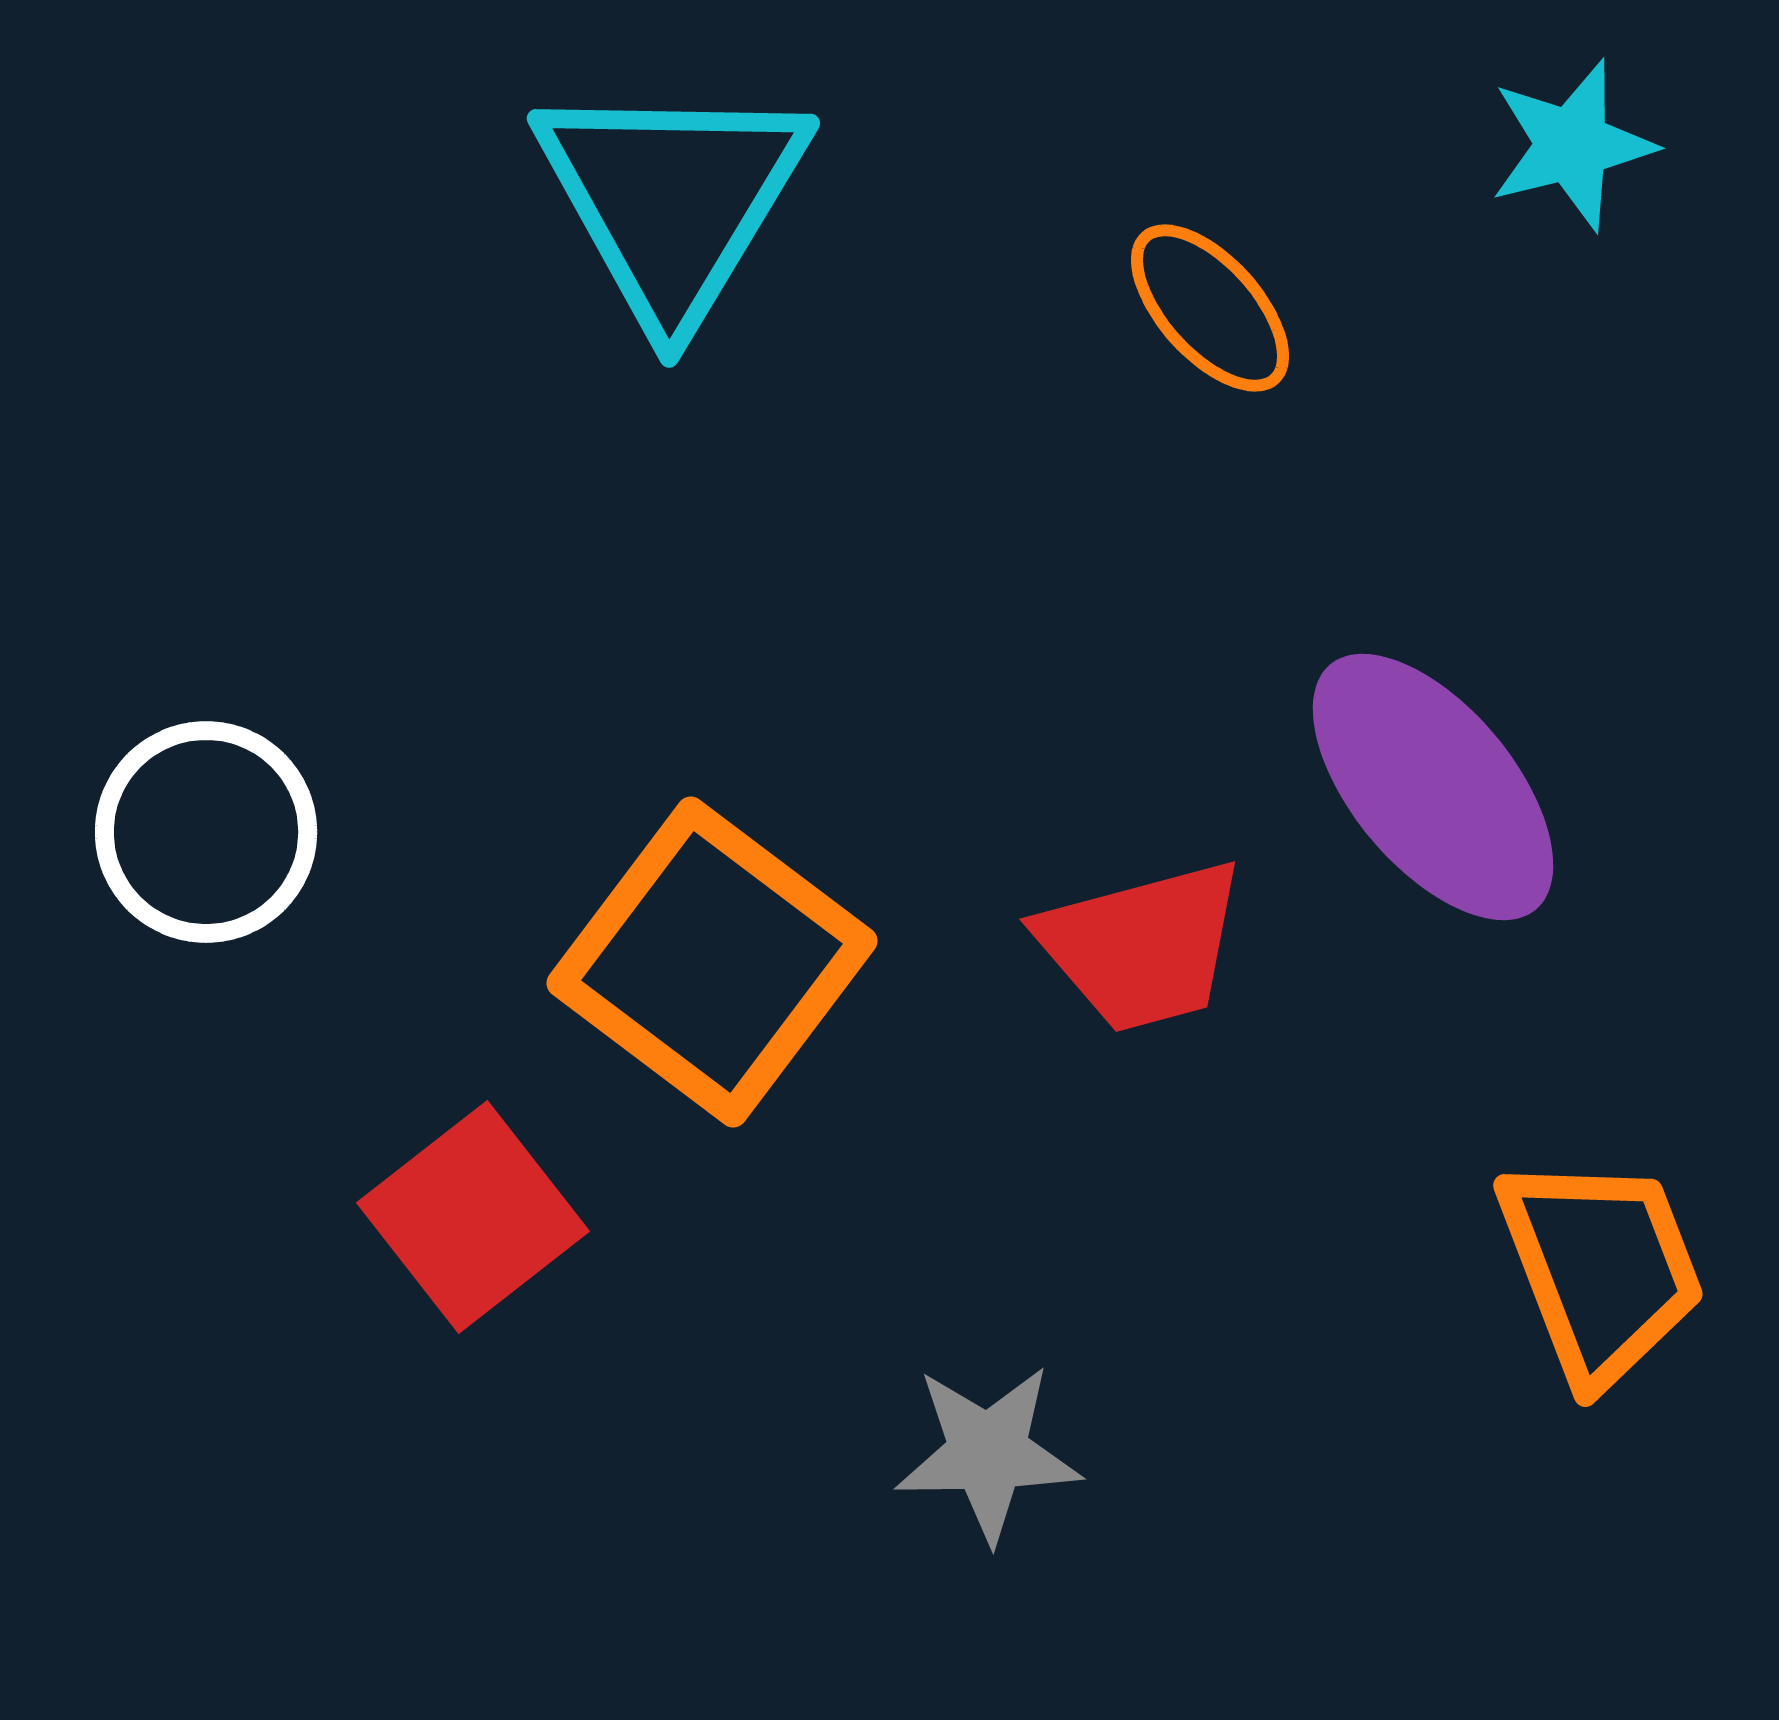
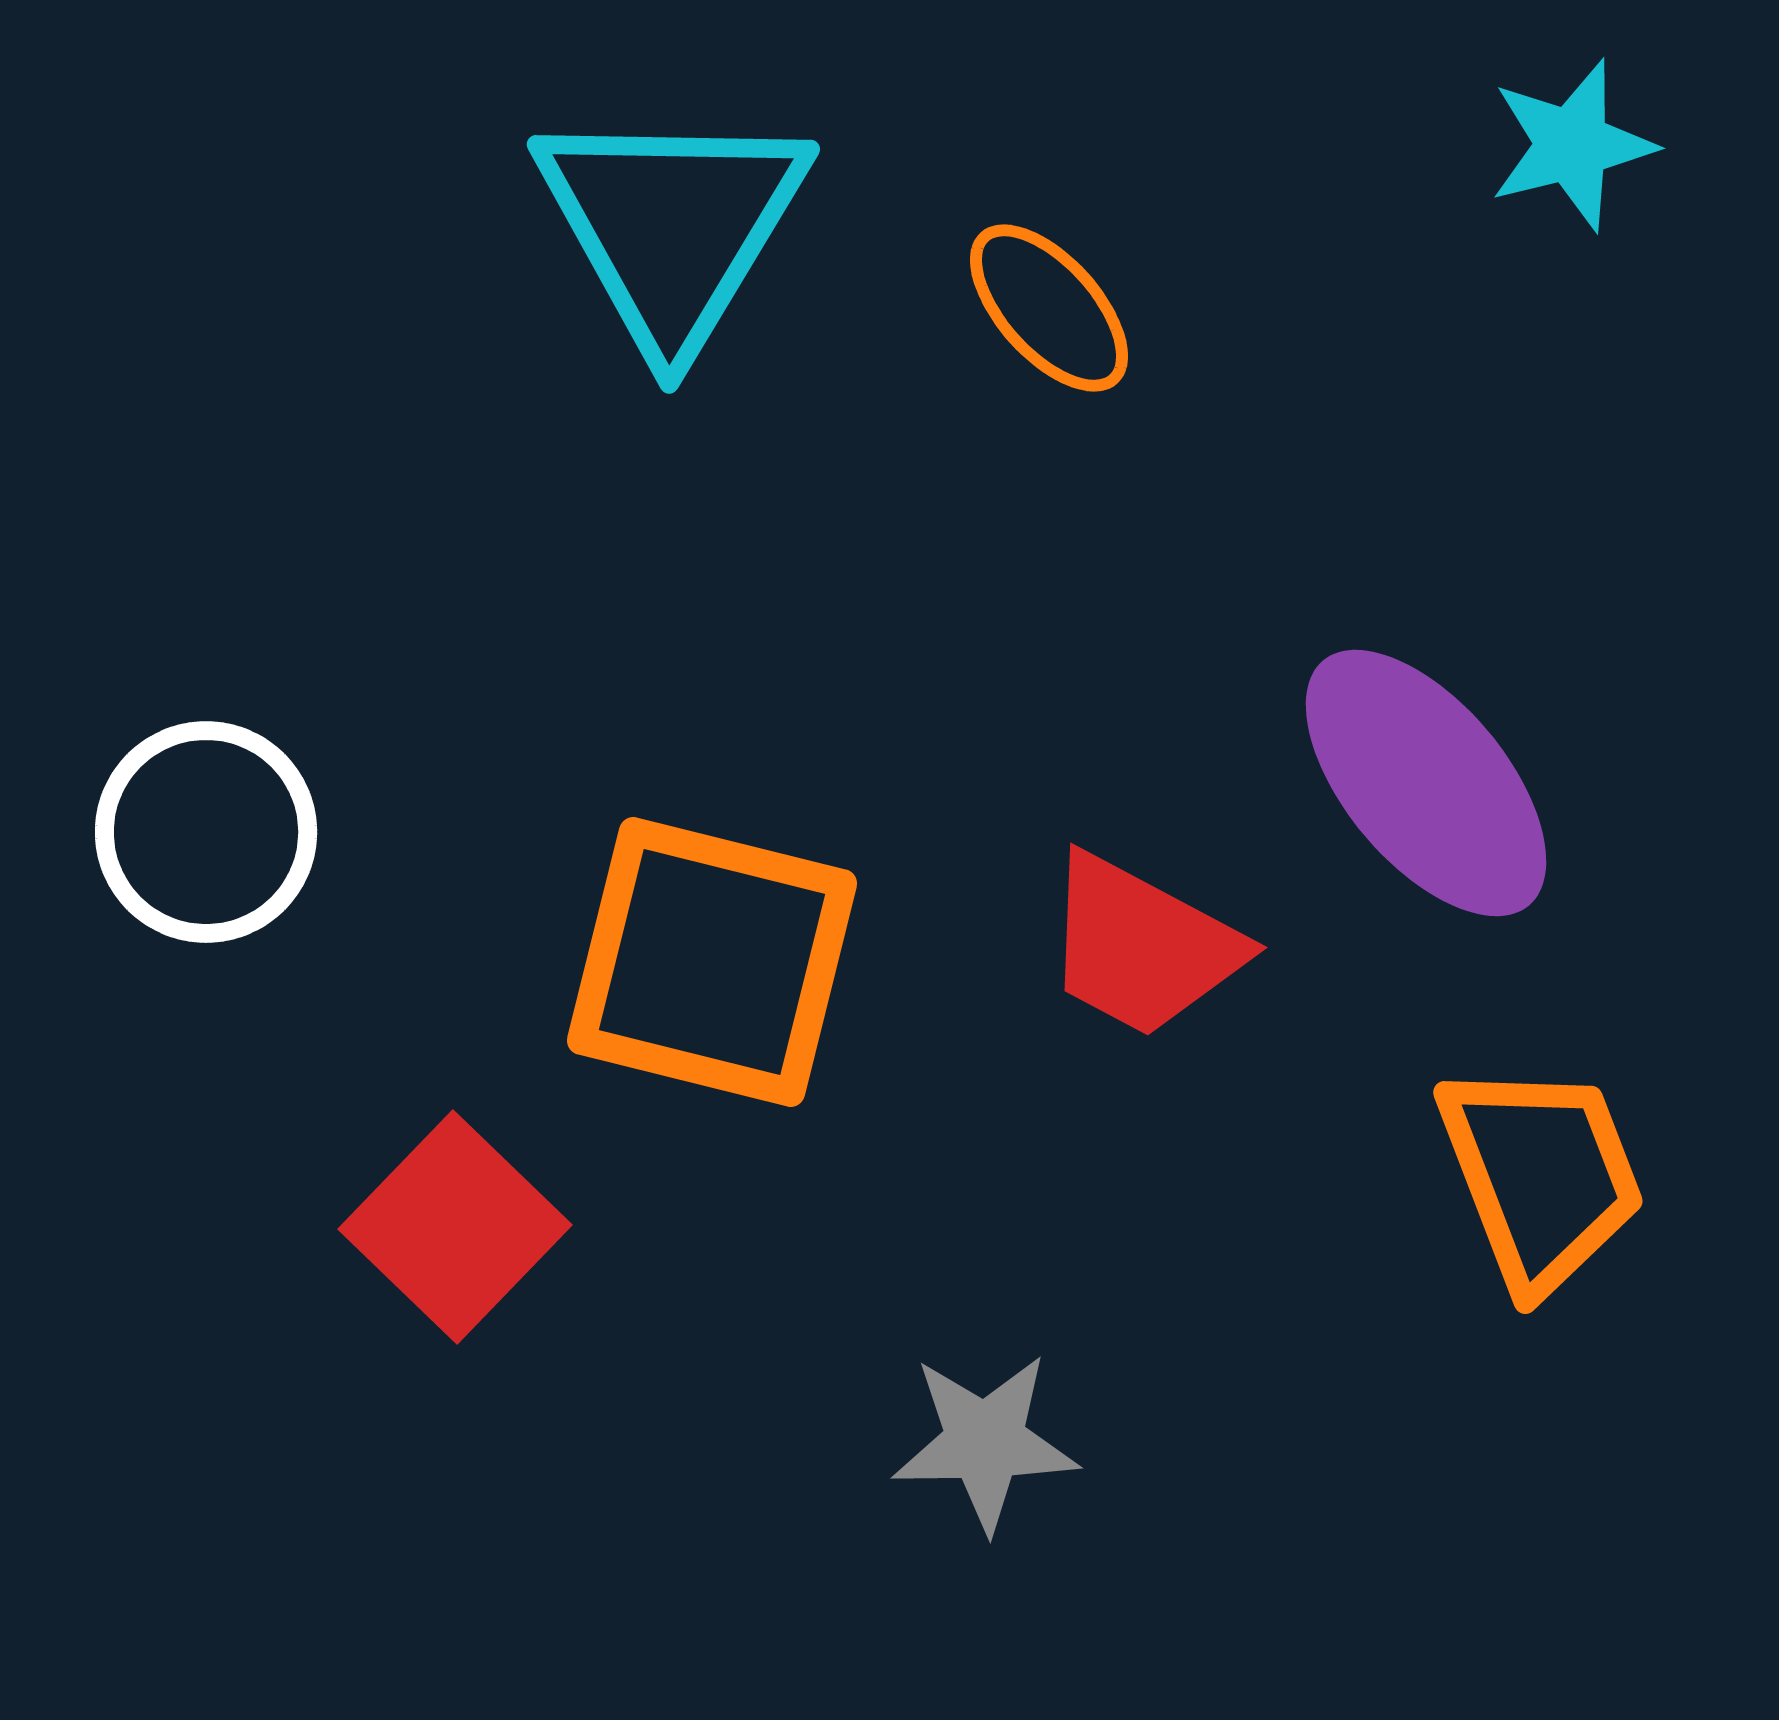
cyan triangle: moved 26 px down
orange ellipse: moved 161 px left
purple ellipse: moved 7 px left, 4 px up
red trapezoid: rotated 43 degrees clockwise
orange square: rotated 23 degrees counterclockwise
red square: moved 18 px left, 10 px down; rotated 8 degrees counterclockwise
orange trapezoid: moved 60 px left, 93 px up
gray star: moved 3 px left, 11 px up
